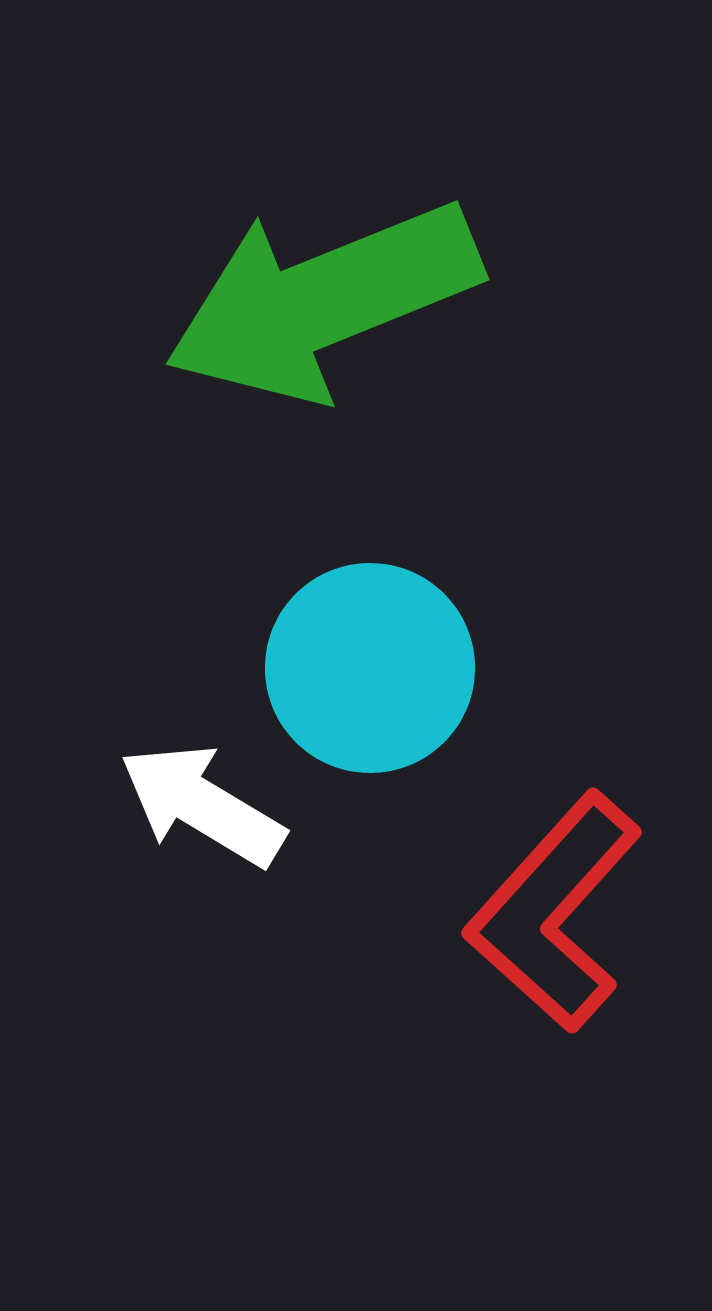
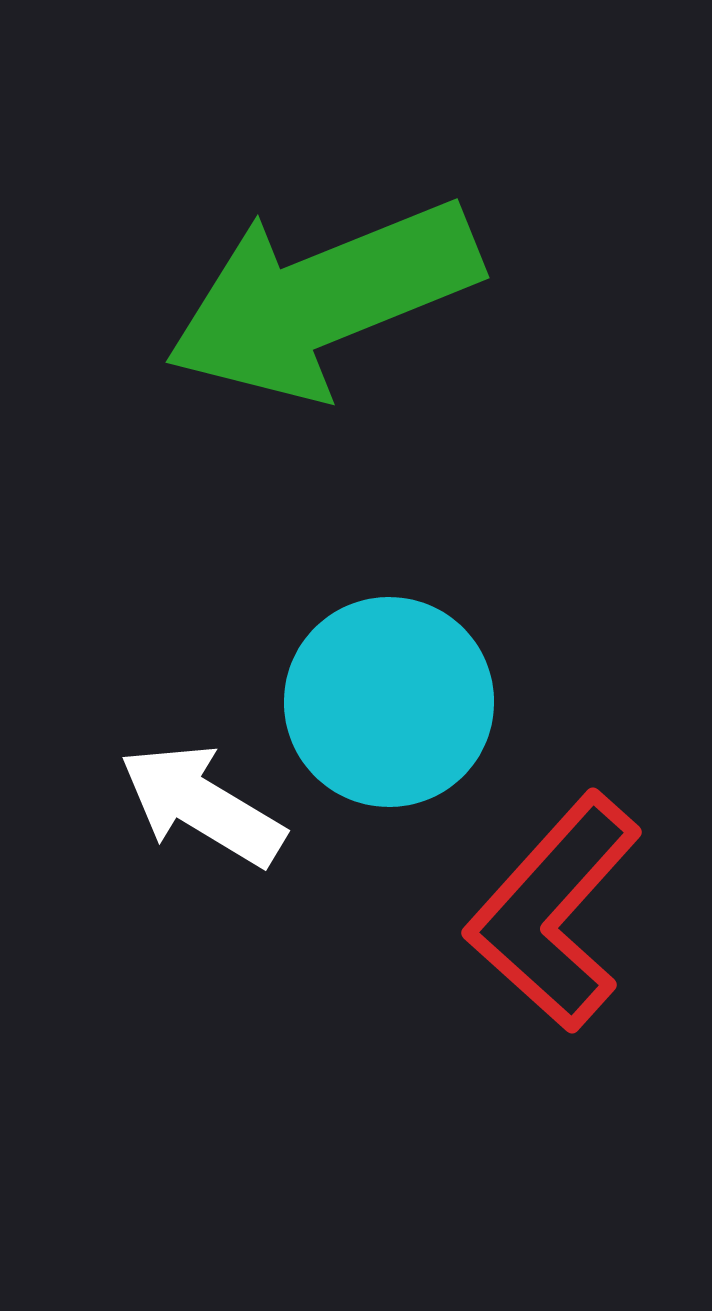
green arrow: moved 2 px up
cyan circle: moved 19 px right, 34 px down
